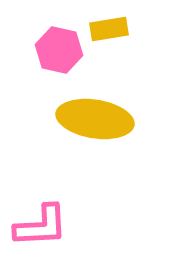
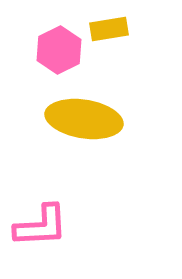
pink hexagon: rotated 21 degrees clockwise
yellow ellipse: moved 11 px left
